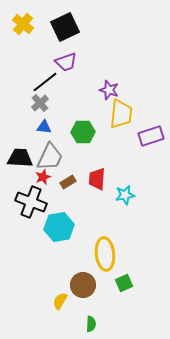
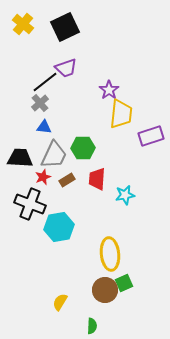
purple trapezoid: moved 6 px down
purple star: rotated 18 degrees clockwise
green hexagon: moved 16 px down
gray trapezoid: moved 4 px right, 2 px up
brown rectangle: moved 1 px left, 2 px up
black cross: moved 1 px left, 2 px down
yellow ellipse: moved 5 px right
brown circle: moved 22 px right, 5 px down
yellow semicircle: moved 1 px down
green semicircle: moved 1 px right, 2 px down
